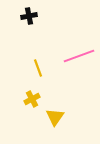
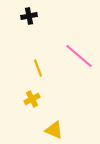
pink line: rotated 60 degrees clockwise
yellow triangle: moved 1 px left, 13 px down; rotated 42 degrees counterclockwise
